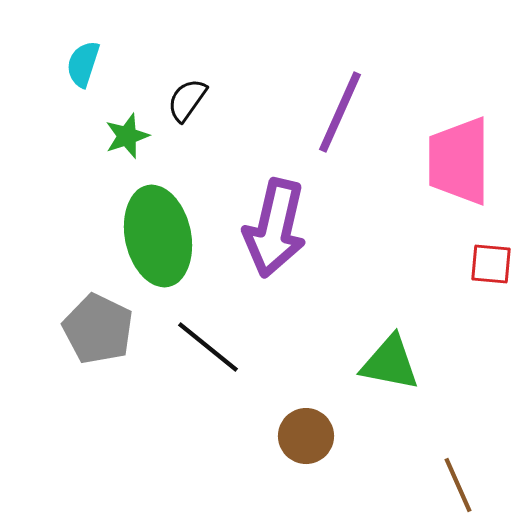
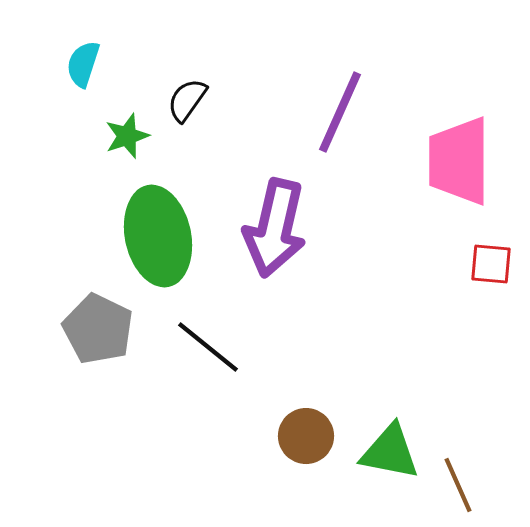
green triangle: moved 89 px down
